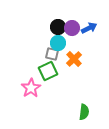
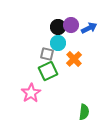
purple circle: moved 1 px left, 3 px up
gray square: moved 5 px left
pink star: moved 5 px down
